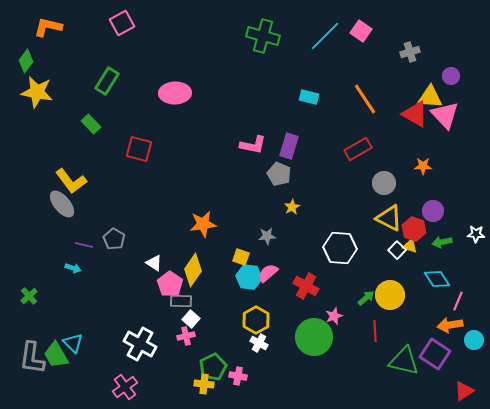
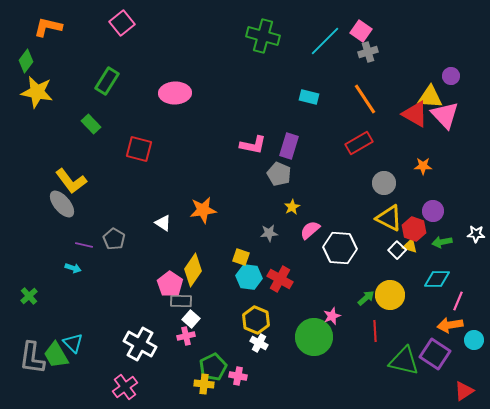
pink square at (122, 23): rotated 10 degrees counterclockwise
cyan line at (325, 36): moved 5 px down
gray cross at (410, 52): moved 42 px left
red rectangle at (358, 149): moved 1 px right, 6 px up
orange star at (203, 224): moved 14 px up
gray star at (267, 236): moved 2 px right, 3 px up
white triangle at (154, 263): moved 9 px right, 40 px up
pink semicircle at (268, 273): moved 42 px right, 43 px up
cyan diamond at (437, 279): rotated 56 degrees counterclockwise
red cross at (306, 286): moved 26 px left, 7 px up
pink star at (334, 316): moved 2 px left
yellow hexagon at (256, 320): rotated 8 degrees counterclockwise
